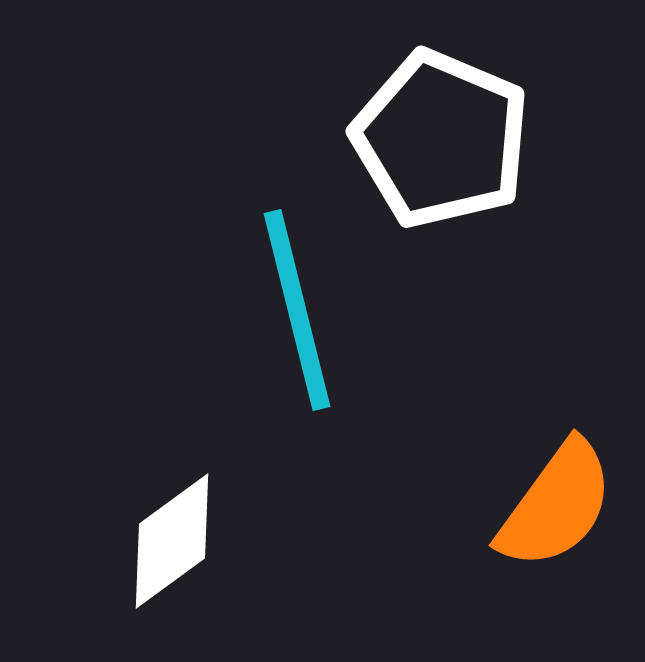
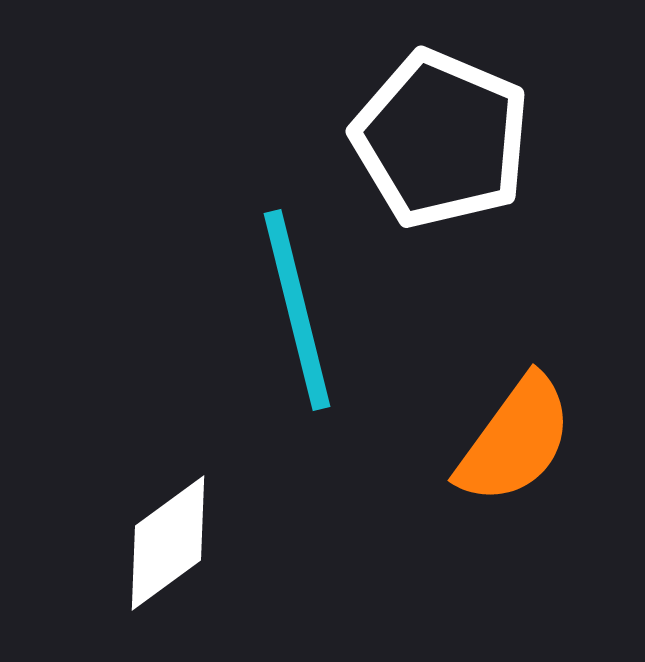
orange semicircle: moved 41 px left, 65 px up
white diamond: moved 4 px left, 2 px down
